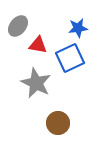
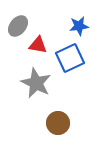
blue star: moved 1 px right, 2 px up
